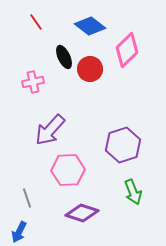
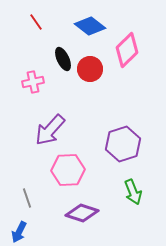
black ellipse: moved 1 px left, 2 px down
purple hexagon: moved 1 px up
